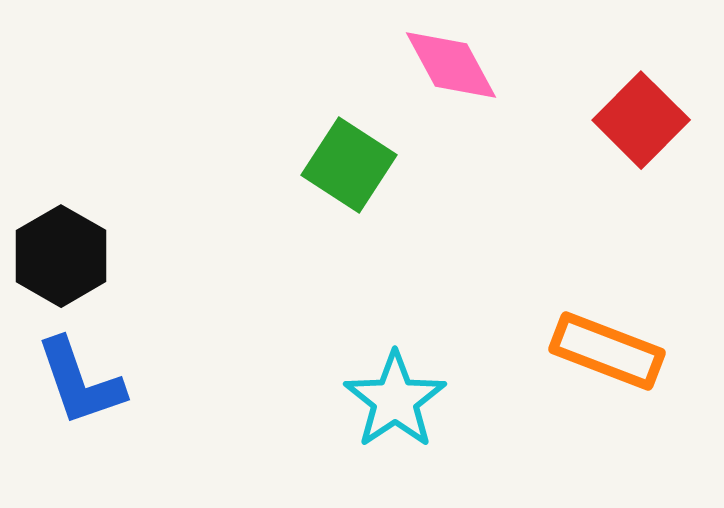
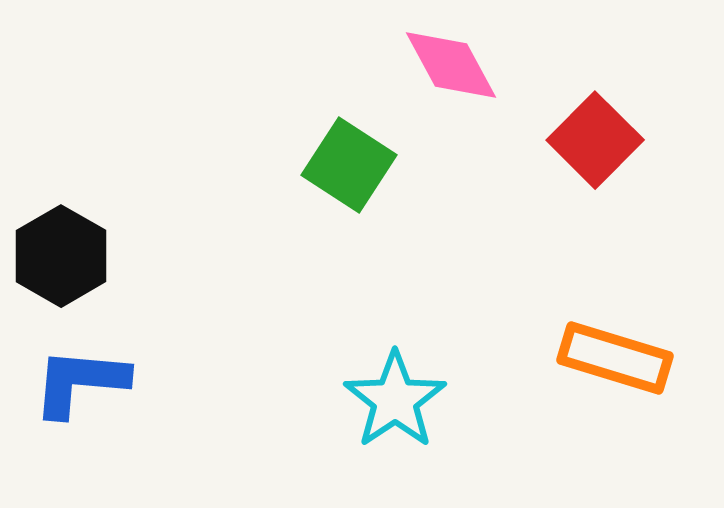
red square: moved 46 px left, 20 px down
orange rectangle: moved 8 px right, 7 px down; rotated 4 degrees counterclockwise
blue L-shape: rotated 114 degrees clockwise
